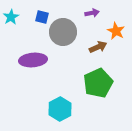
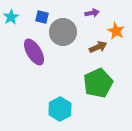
purple ellipse: moved 1 px right, 8 px up; rotated 64 degrees clockwise
